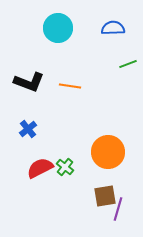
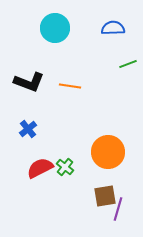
cyan circle: moved 3 px left
